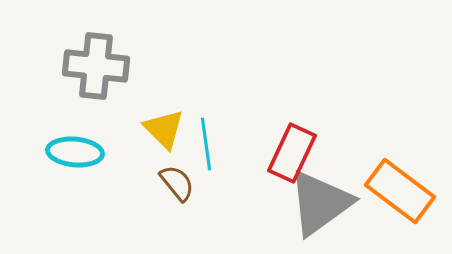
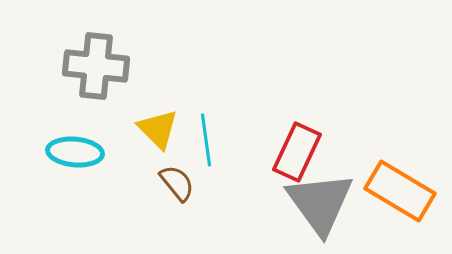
yellow triangle: moved 6 px left
cyan line: moved 4 px up
red rectangle: moved 5 px right, 1 px up
orange rectangle: rotated 6 degrees counterclockwise
gray triangle: rotated 30 degrees counterclockwise
